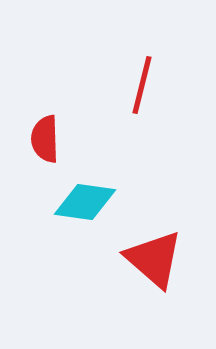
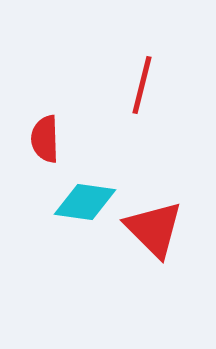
red triangle: moved 30 px up; rotated 4 degrees clockwise
